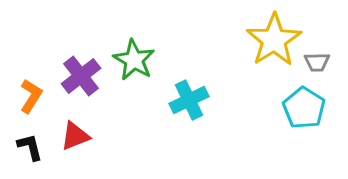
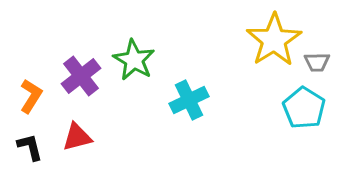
red triangle: moved 2 px right, 1 px down; rotated 8 degrees clockwise
